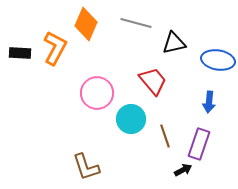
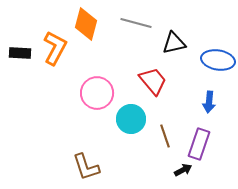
orange diamond: rotated 8 degrees counterclockwise
